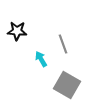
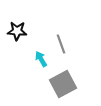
gray line: moved 2 px left
gray square: moved 4 px left, 1 px up; rotated 32 degrees clockwise
